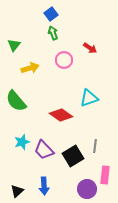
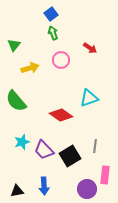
pink circle: moved 3 px left
black square: moved 3 px left
black triangle: rotated 32 degrees clockwise
